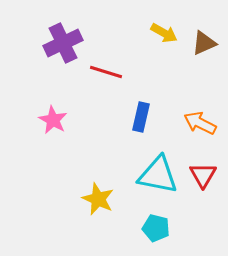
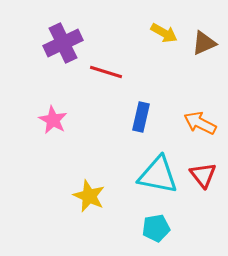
red triangle: rotated 8 degrees counterclockwise
yellow star: moved 9 px left, 3 px up
cyan pentagon: rotated 24 degrees counterclockwise
